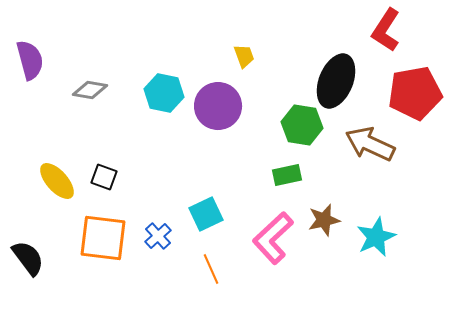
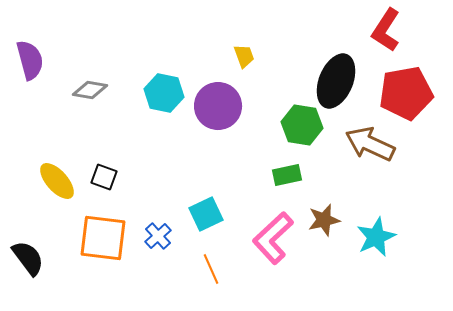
red pentagon: moved 9 px left
